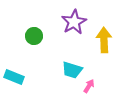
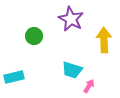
purple star: moved 3 px left, 3 px up; rotated 15 degrees counterclockwise
cyan rectangle: rotated 36 degrees counterclockwise
